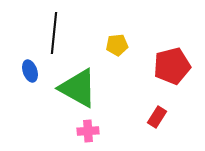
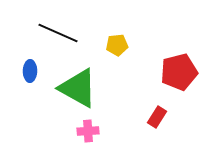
black line: moved 4 px right; rotated 72 degrees counterclockwise
red pentagon: moved 7 px right, 6 px down
blue ellipse: rotated 20 degrees clockwise
